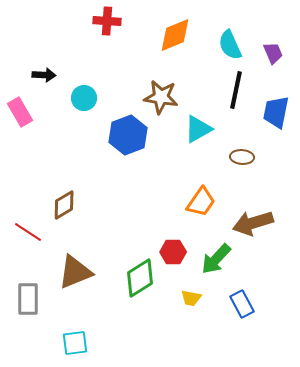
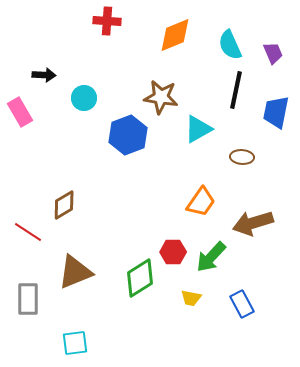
green arrow: moved 5 px left, 2 px up
